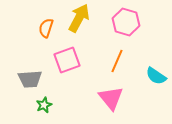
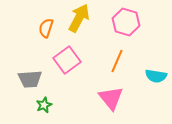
pink square: rotated 16 degrees counterclockwise
cyan semicircle: rotated 25 degrees counterclockwise
